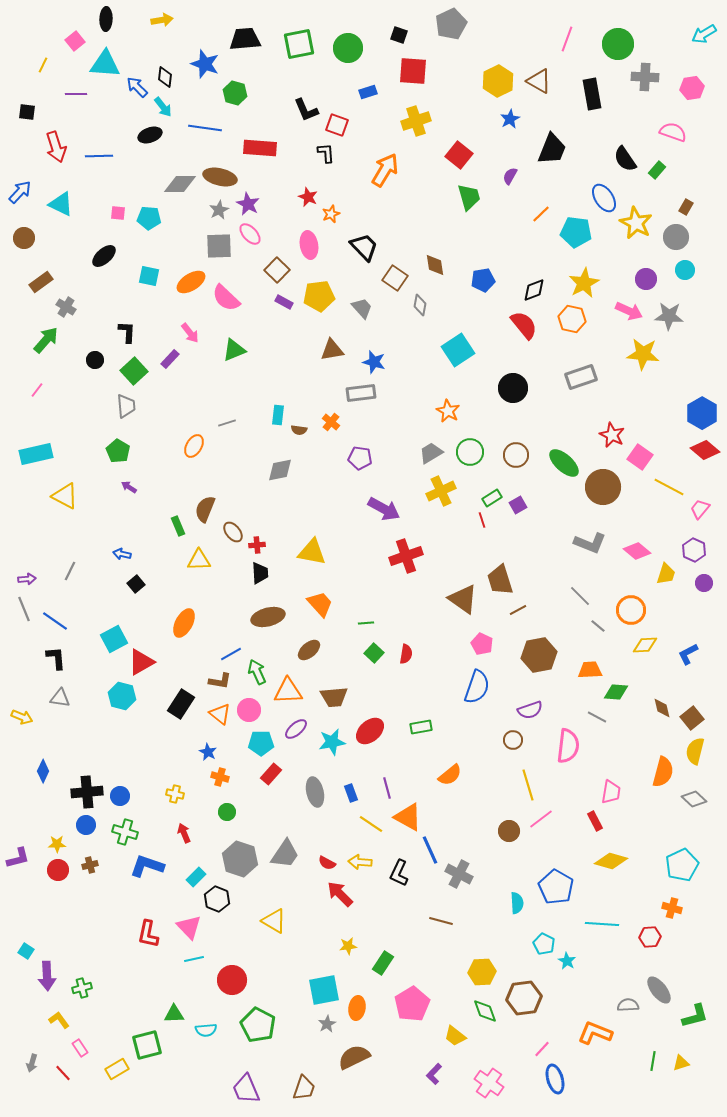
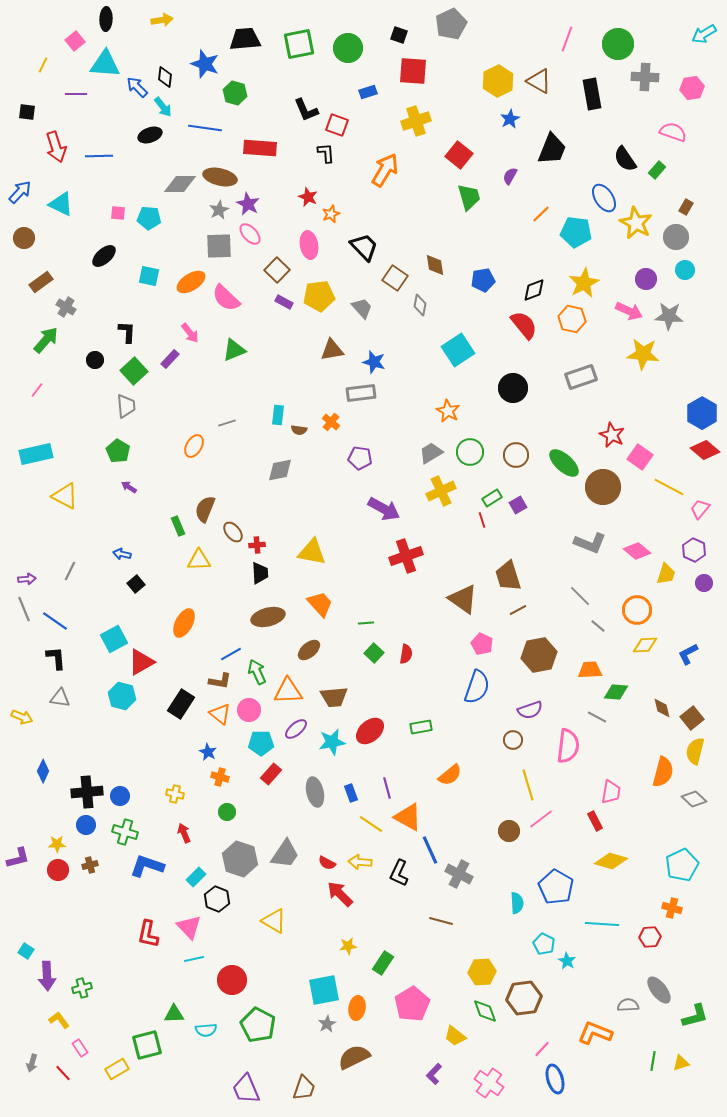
brown trapezoid at (500, 580): moved 8 px right, 4 px up
orange circle at (631, 610): moved 6 px right
